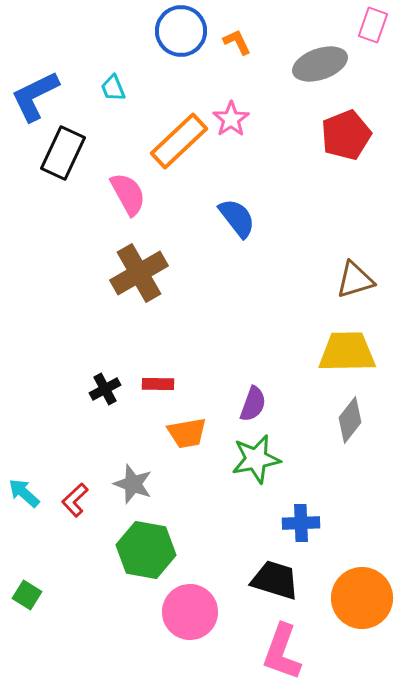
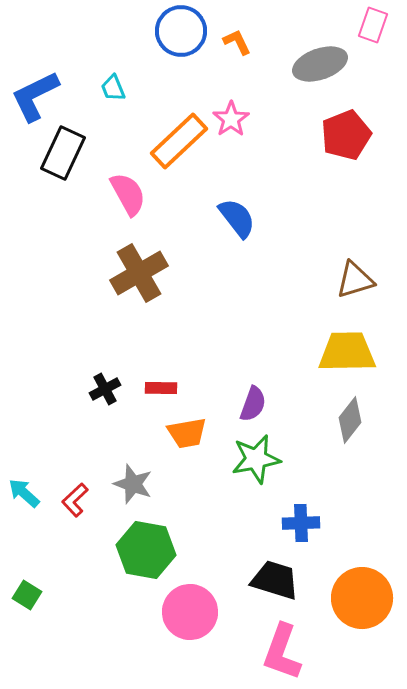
red rectangle: moved 3 px right, 4 px down
